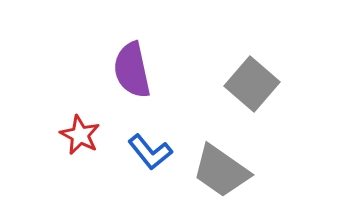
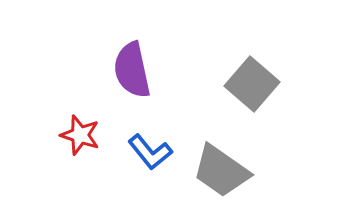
red star: rotated 9 degrees counterclockwise
